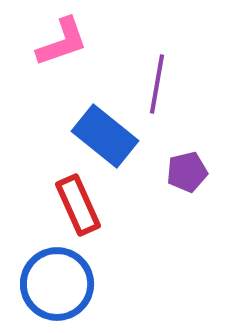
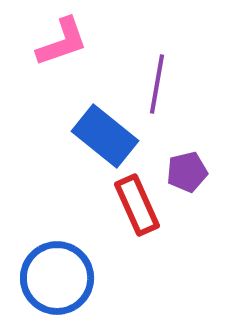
red rectangle: moved 59 px right
blue circle: moved 6 px up
